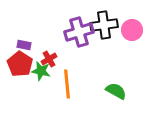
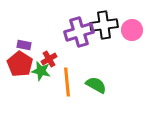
orange line: moved 2 px up
green semicircle: moved 20 px left, 6 px up
